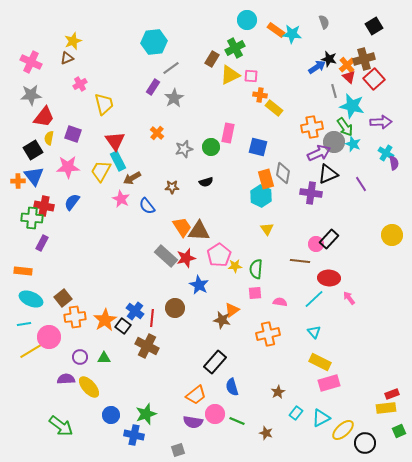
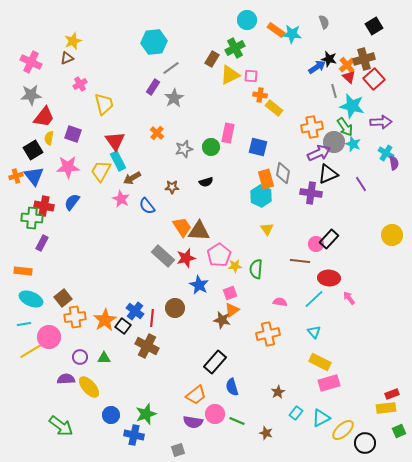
orange cross at (18, 181): moved 2 px left, 5 px up; rotated 16 degrees counterclockwise
gray rectangle at (166, 256): moved 3 px left
pink square at (255, 293): moved 25 px left; rotated 16 degrees counterclockwise
